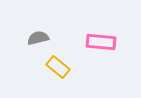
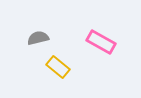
pink rectangle: rotated 24 degrees clockwise
